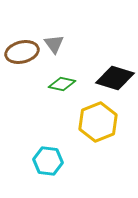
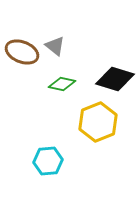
gray triangle: moved 1 px right, 2 px down; rotated 15 degrees counterclockwise
brown ellipse: rotated 36 degrees clockwise
black diamond: moved 1 px down
cyan hexagon: rotated 12 degrees counterclockwise
